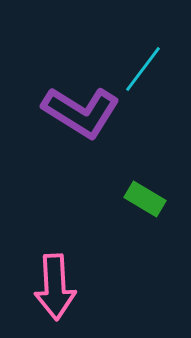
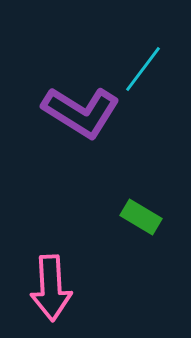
green rectangle: moved 4 px left, 18 px down
pink arrow: moved 4 px left, 1 px down
